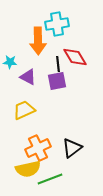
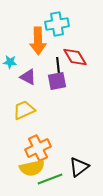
black line: moved 1 px down
black triangle: moved 7 px right, 19 px down
yellow semicircle: moved 4 px right, 1 px up
